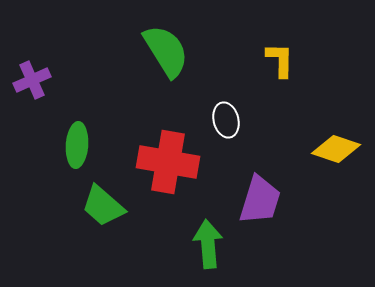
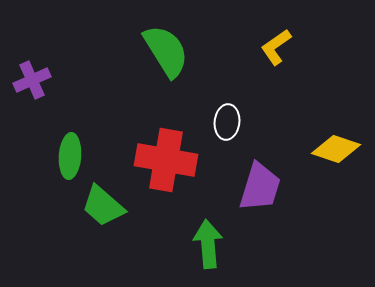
yellow L-shape: moved 4 px left, 13 px up; rotated 126 degrees counterclockwise
white ellipse: moved 1 px right, 2 px down; rotated 20 degrees clockwise
green ellipse: moved 7 px left, 11 px down
red cross: moved 2 px left, 2 px up
purple trapezoid: moved 13 px up
